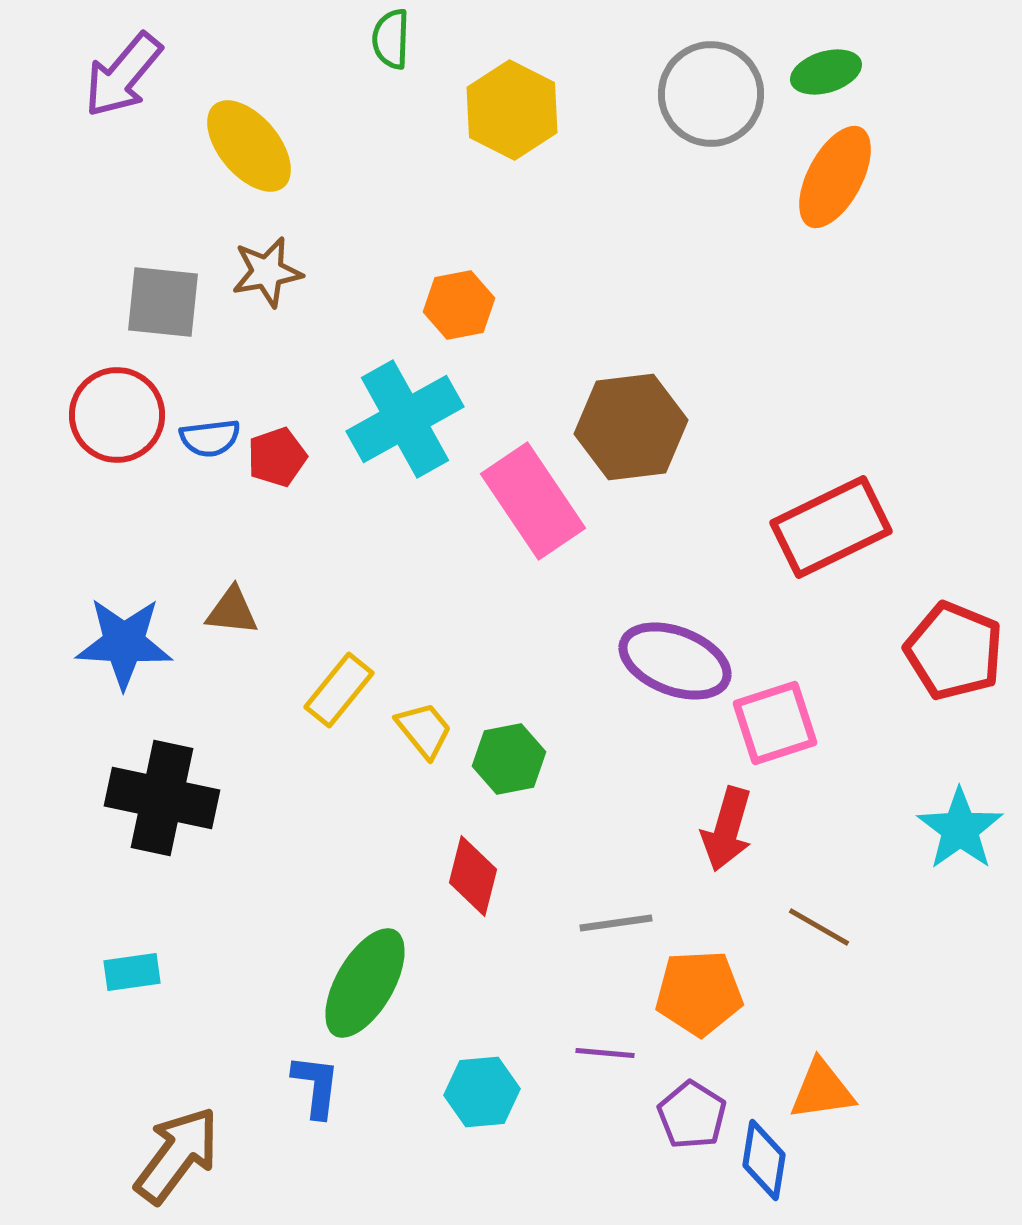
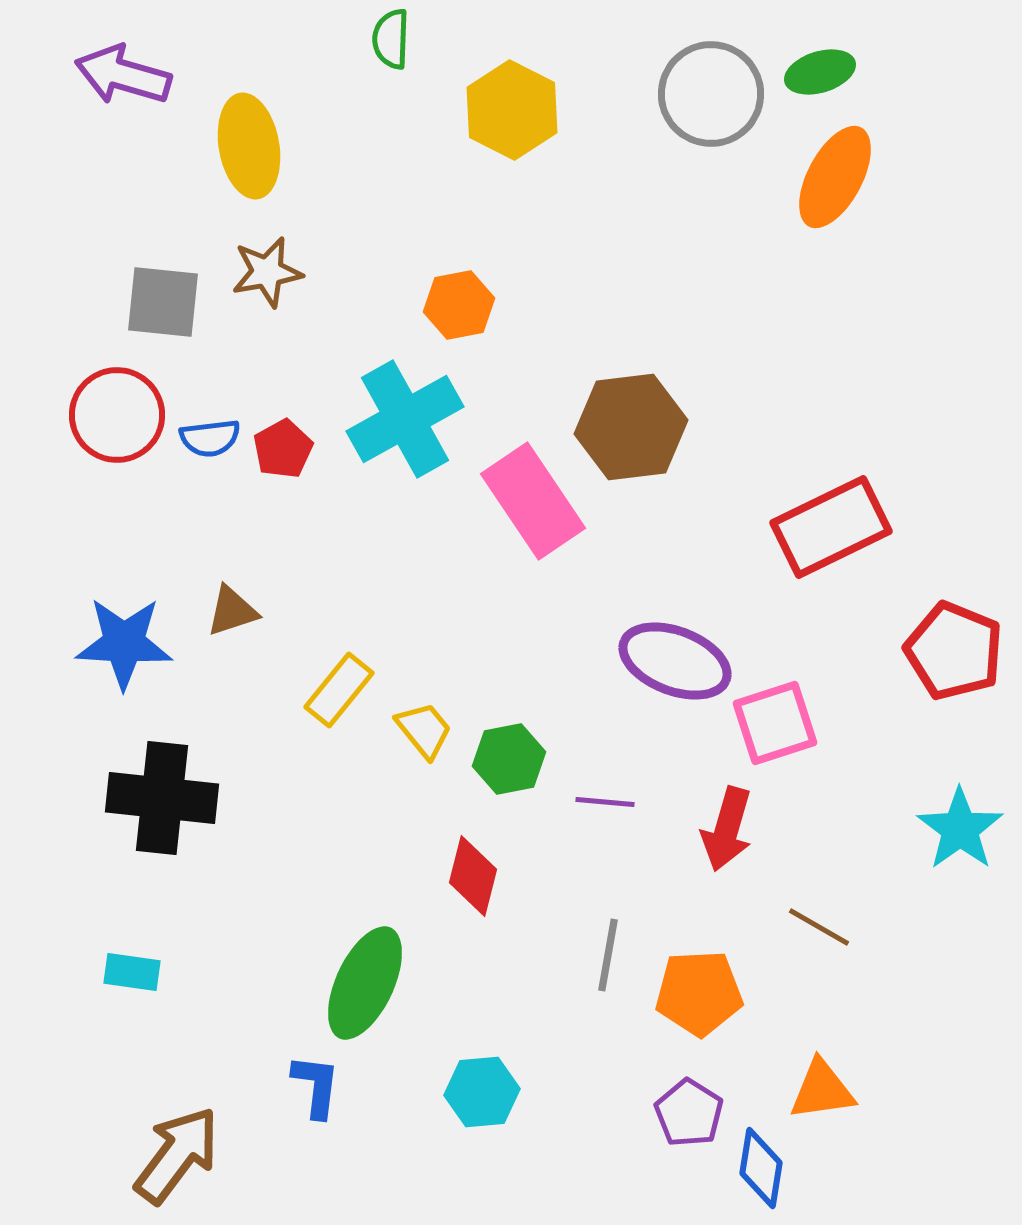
green ellipse at (826, 72): moved 6 px left
purple arrow at (123, 75): rotated 66 degrees clockwise
yellow ellipse at (249, 146): rotated 30 degrees clockwise
red pentagon at (277, 457): moved 6 px right, 8 px up; rotated 10 degrees counterclockwise
brown triangle at (232, 611): rotated 24 degrees counterclockwise
black cross at (162, 798): rotated 6 degrees counterclockwise
gray line at (616, 923): moved 8 px left, 32 px down; rotated 72 degrees counterclockwise
cyan rectangle at (132, 972): rotated 16 degrees clockwise
green ellipse at (365, 983): rotated 5 degrees counterclockwise
purple line at (605, 1053): moved 251 px up
purple pentagon at (692, 1115): moved 3 px left, 2 px up
blue diamond at (764, 1160): moved 3 px left, 8 px down
